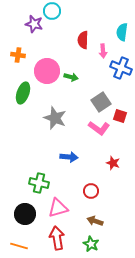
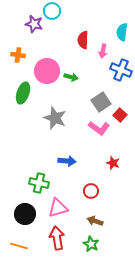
pink arrow: rotated 16 degrees clockwise
blue cross: moved 2 px down
red square: moved 1 px up; rotated 24 degrees clockwise
blue arrow: moved 2 px left, 4 px down
